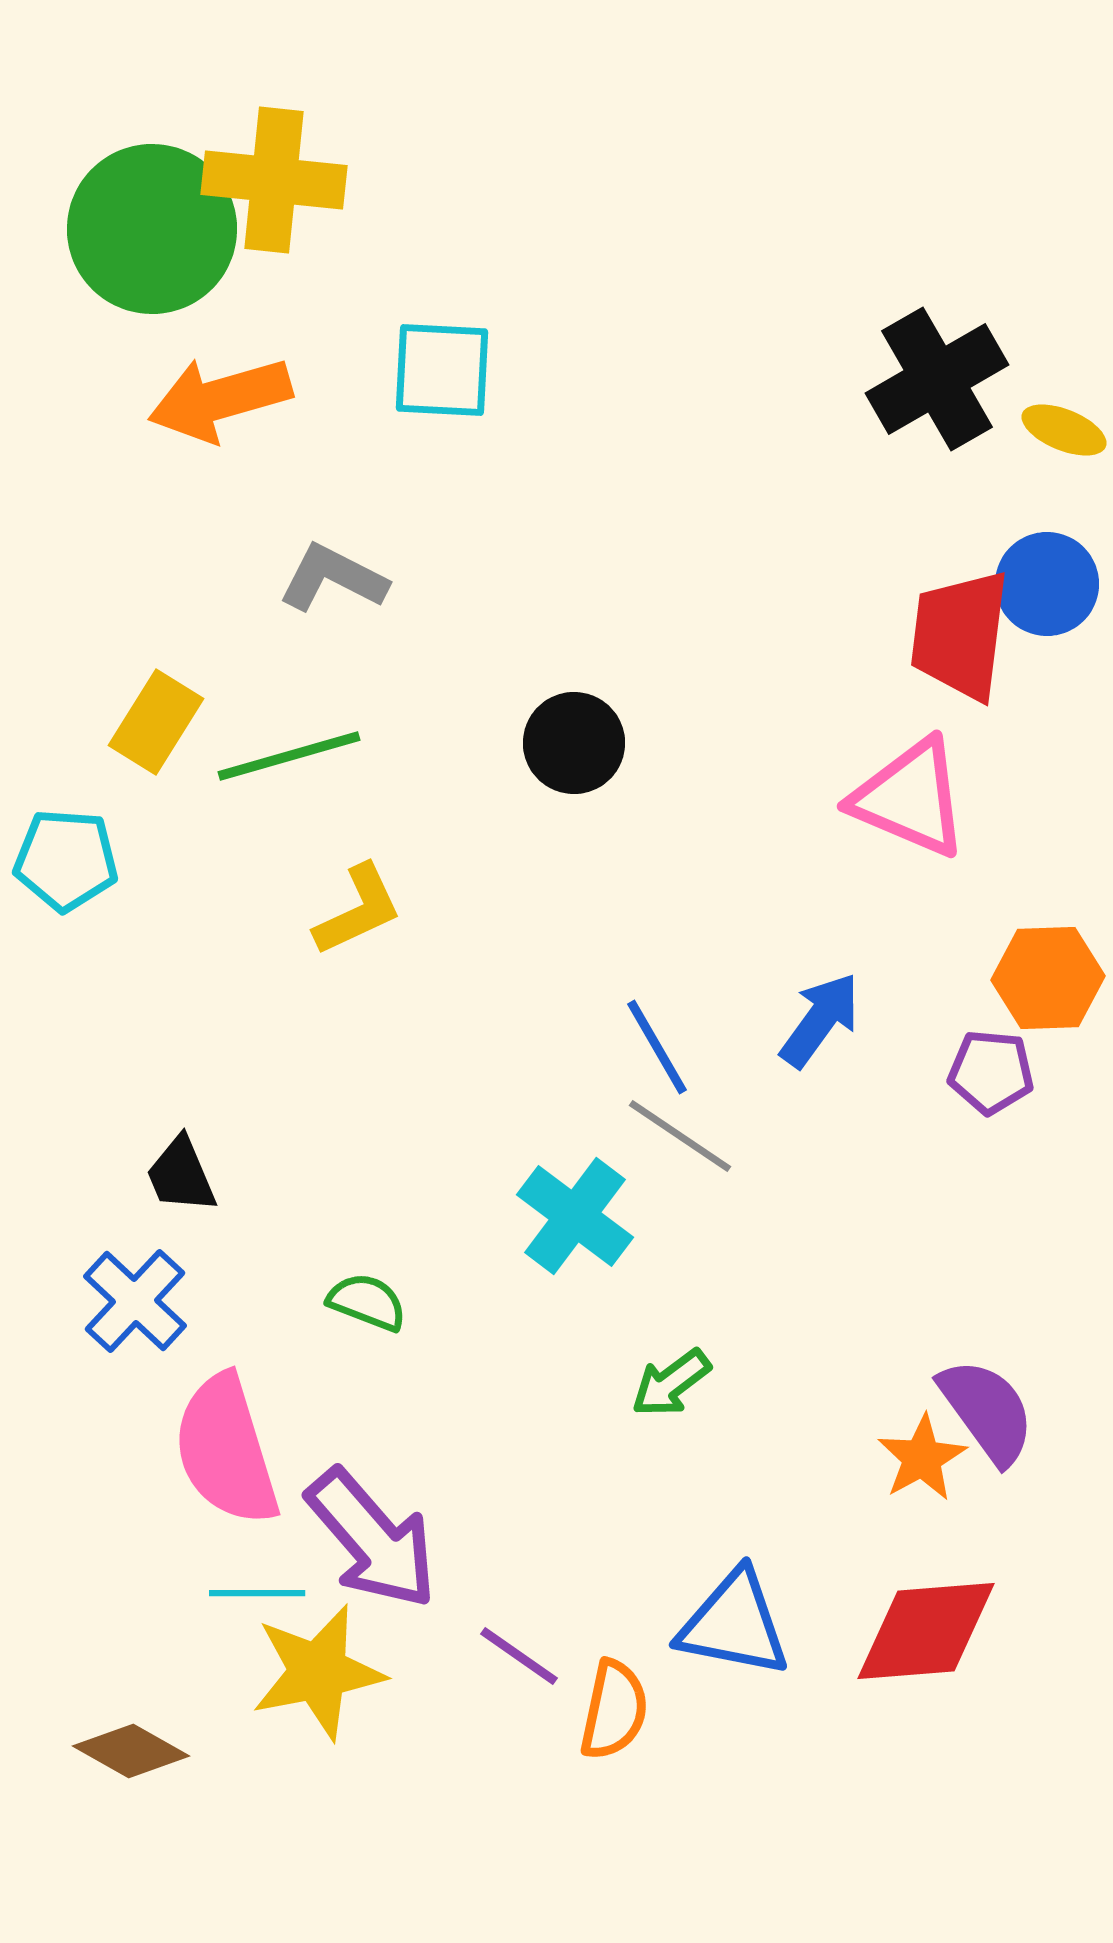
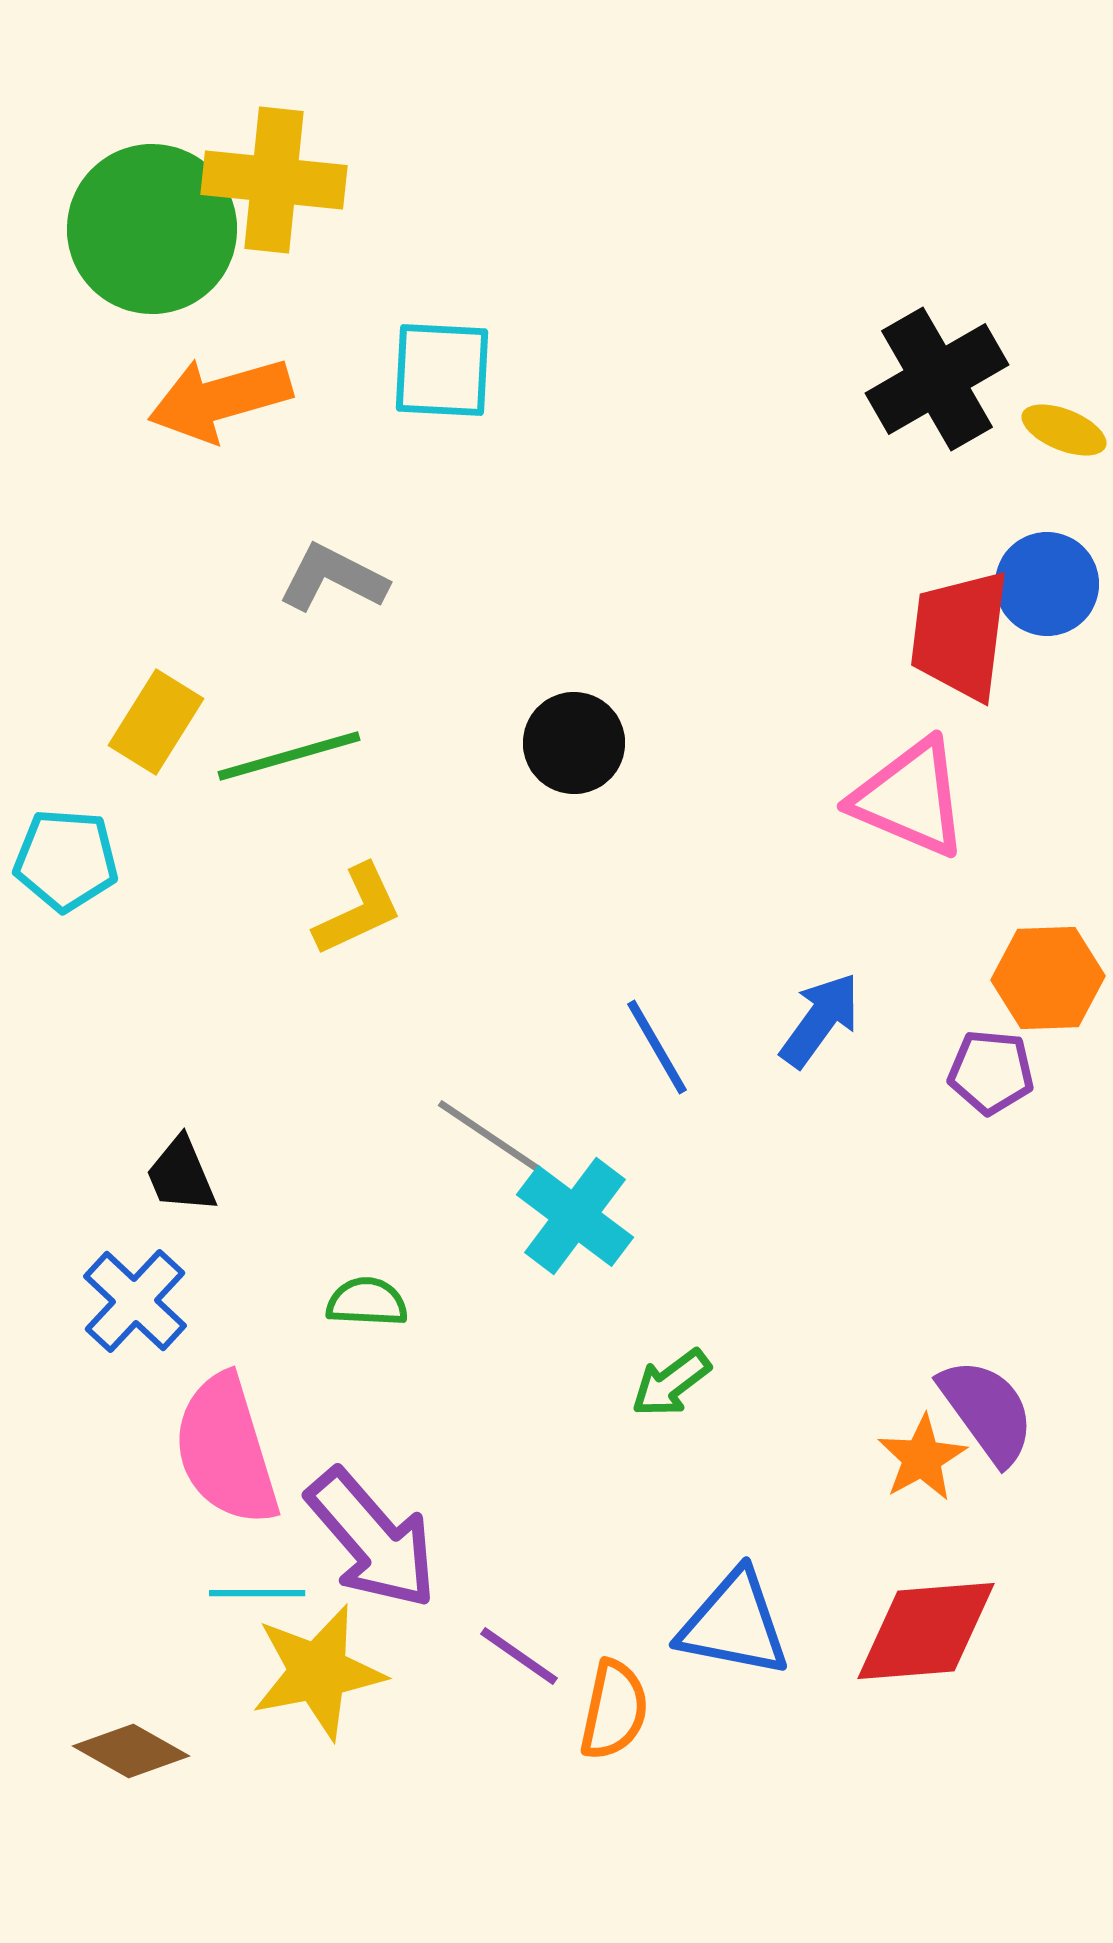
gray line: moved 191 px left
green semicircle: rotated 18 degrees counterclockwise
